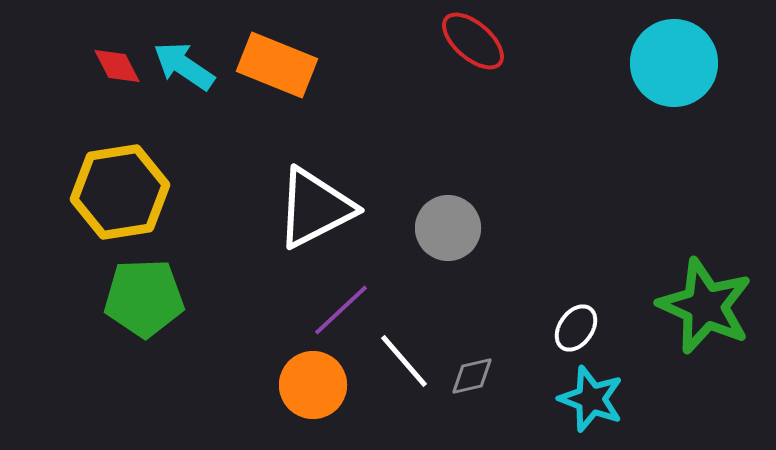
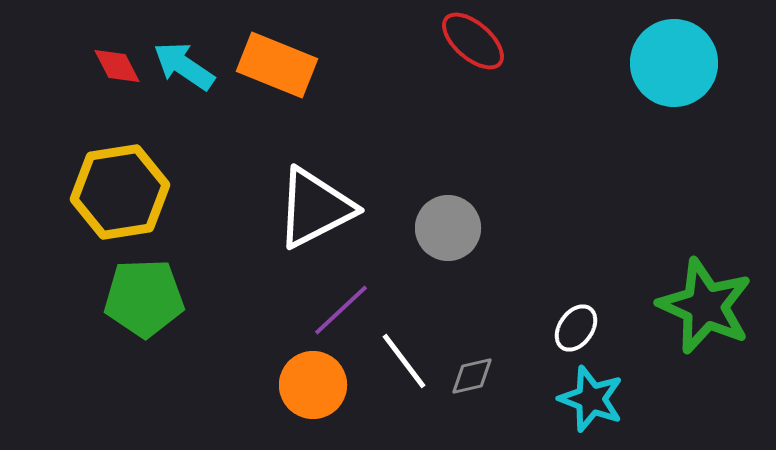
white line: rotated 4 degrees clockwise
